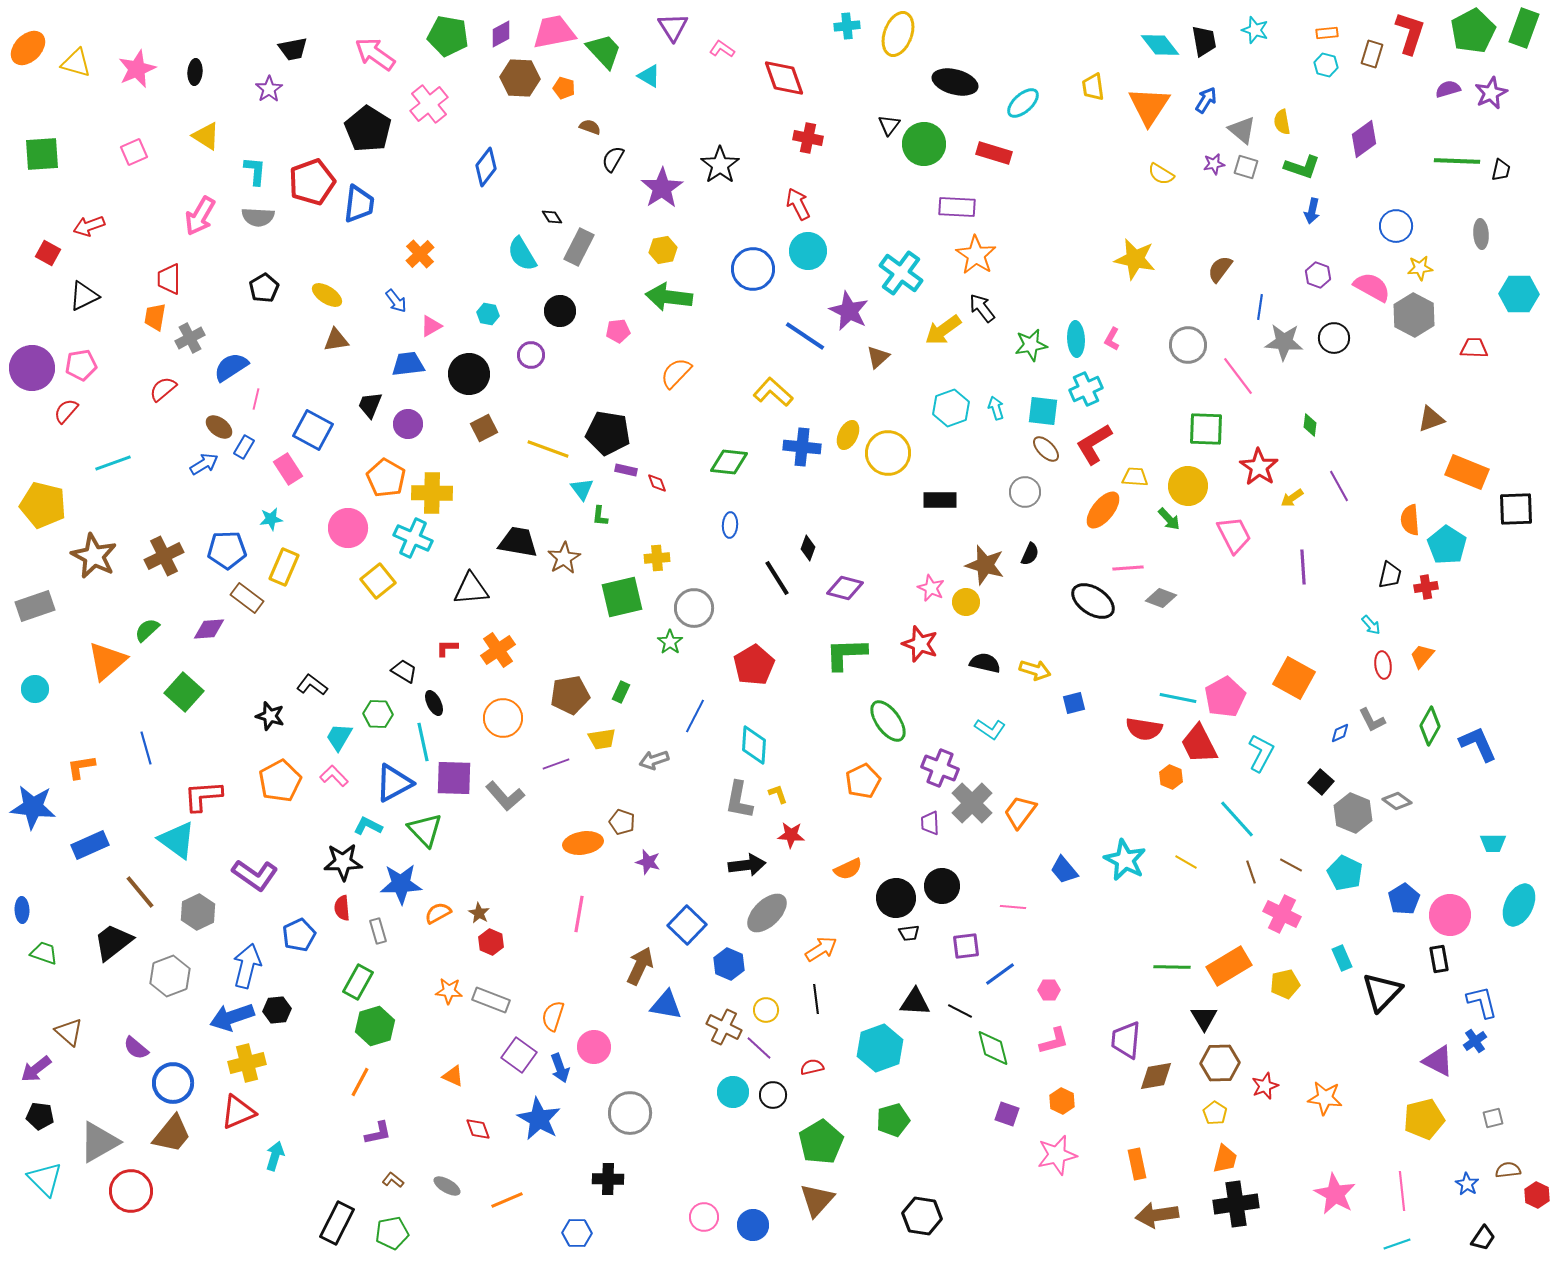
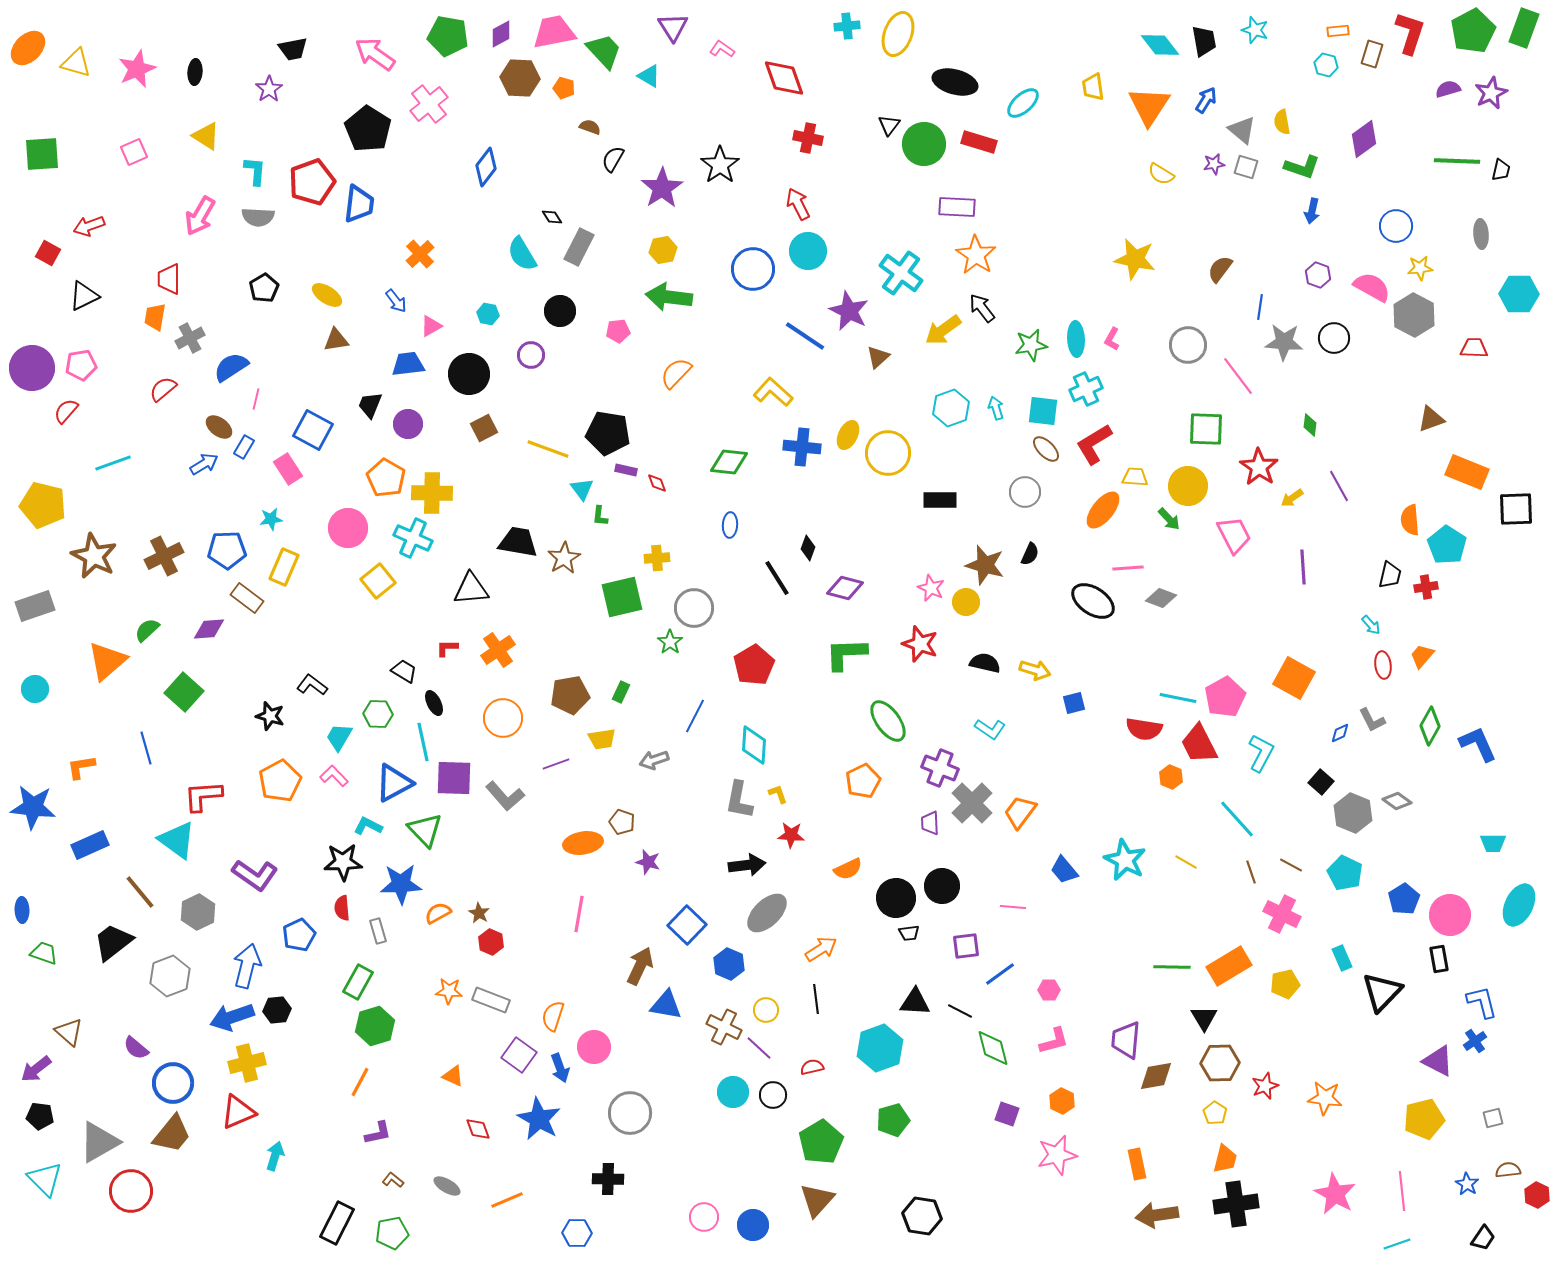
orange rectangle at (1327, 33): moved 11 px right, 2 px up
red rectangle at (994, 153): moved 15 px left, 11 px up
